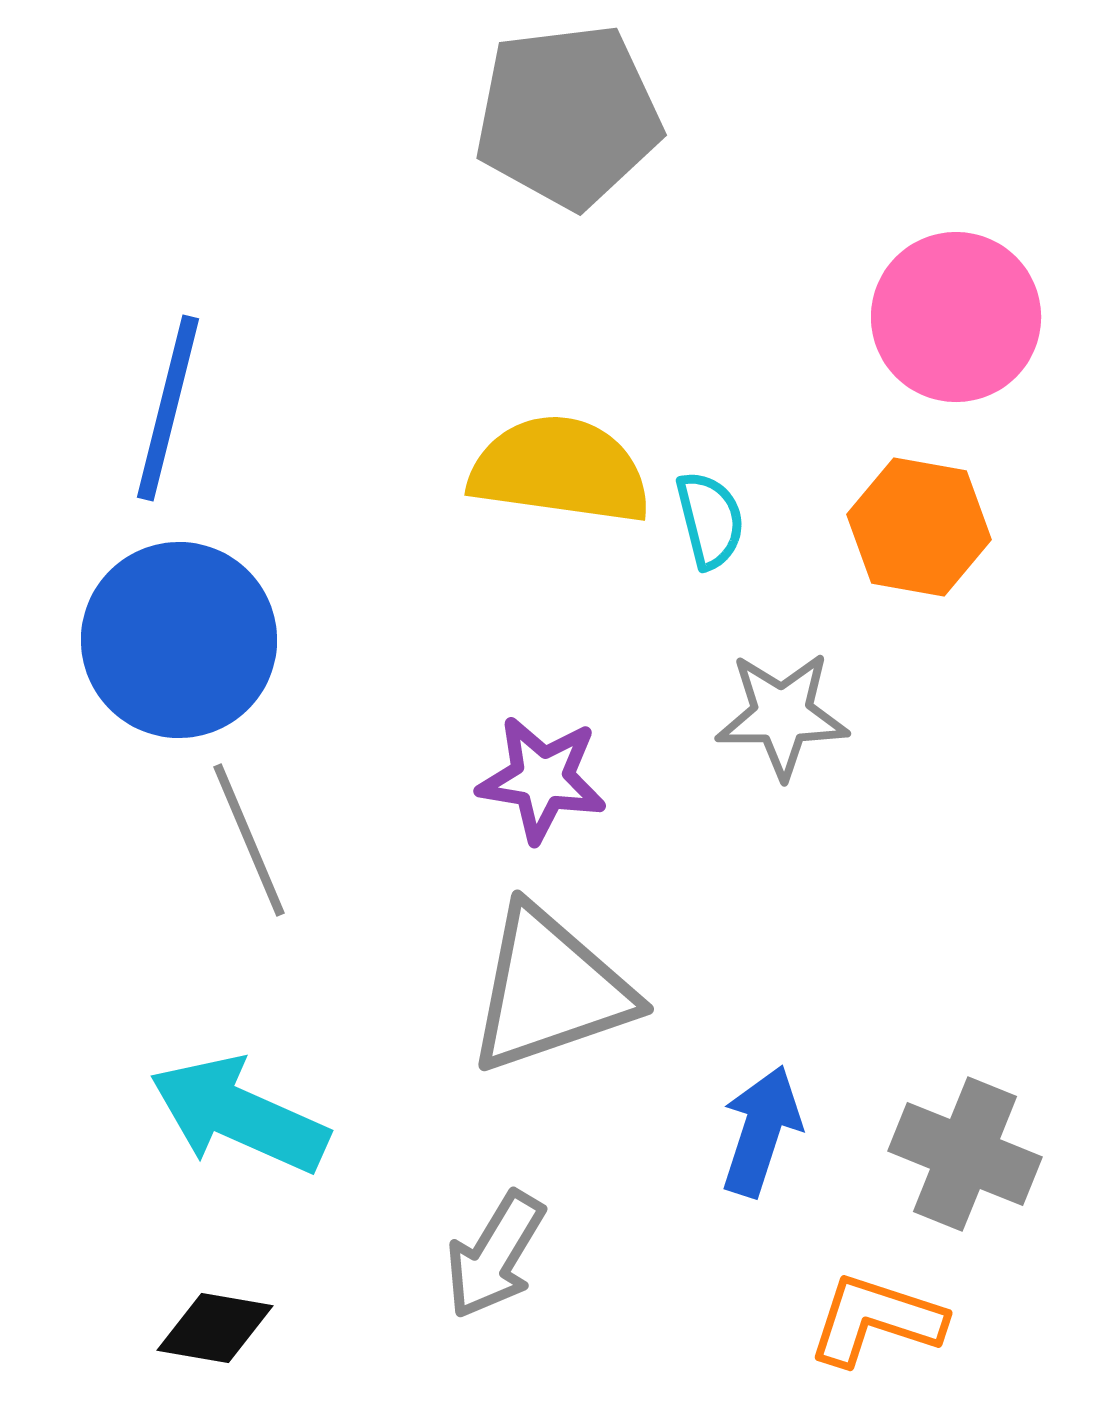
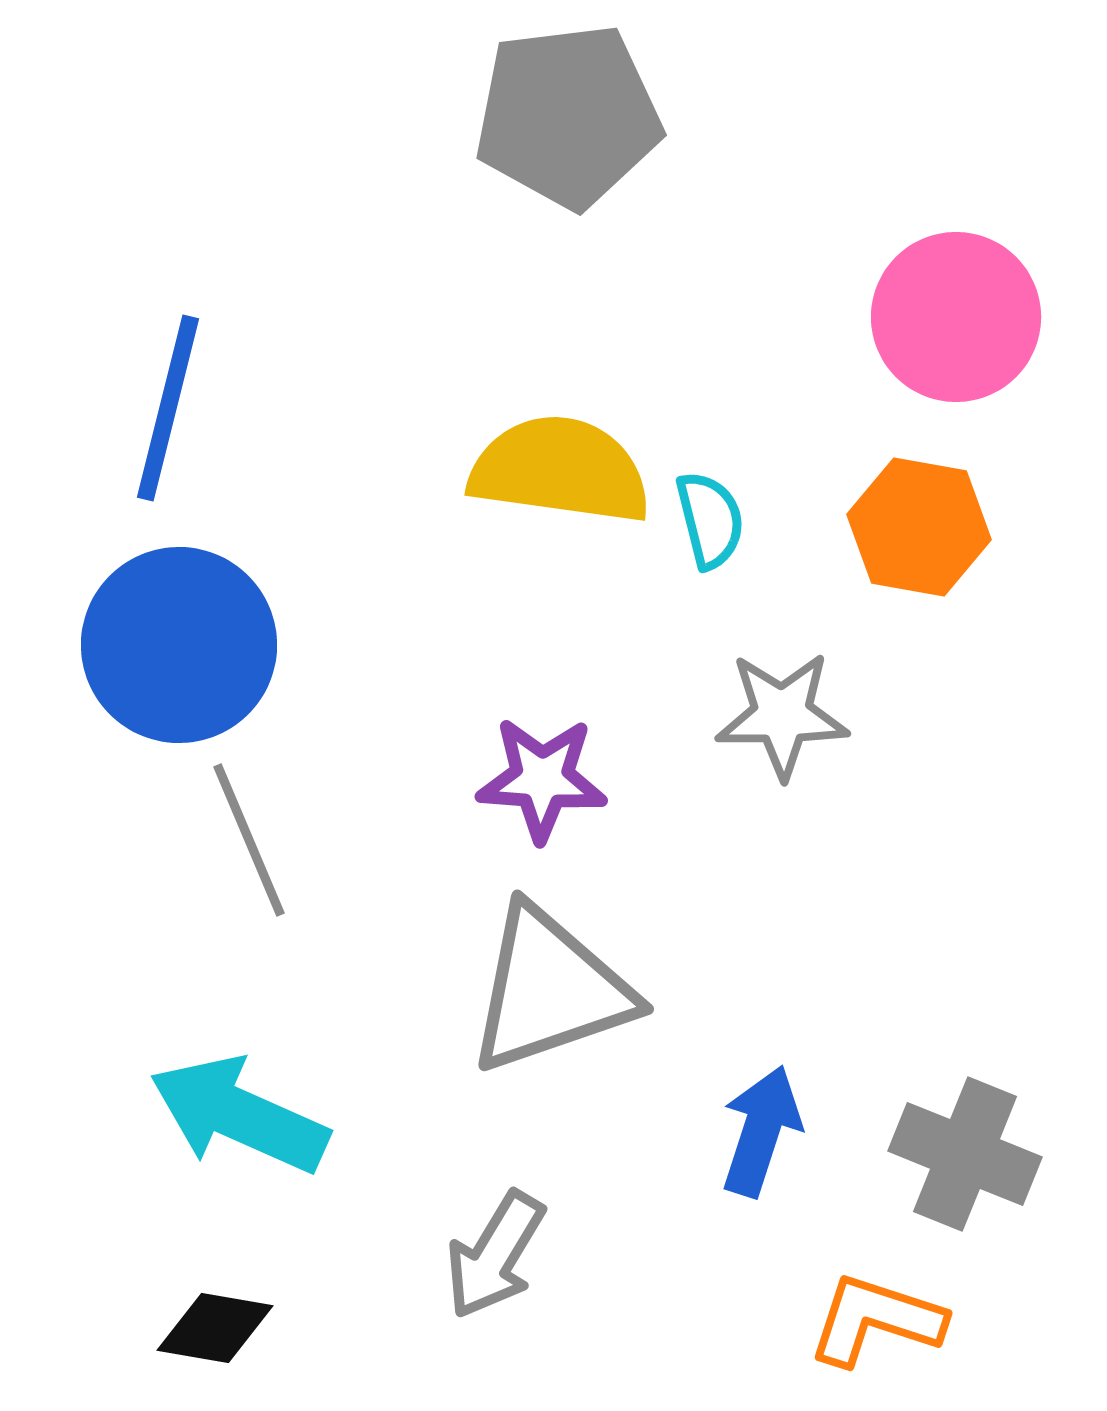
blue circle: moved 5 px down
purple star: rotated 5 degrees counterclockwise
